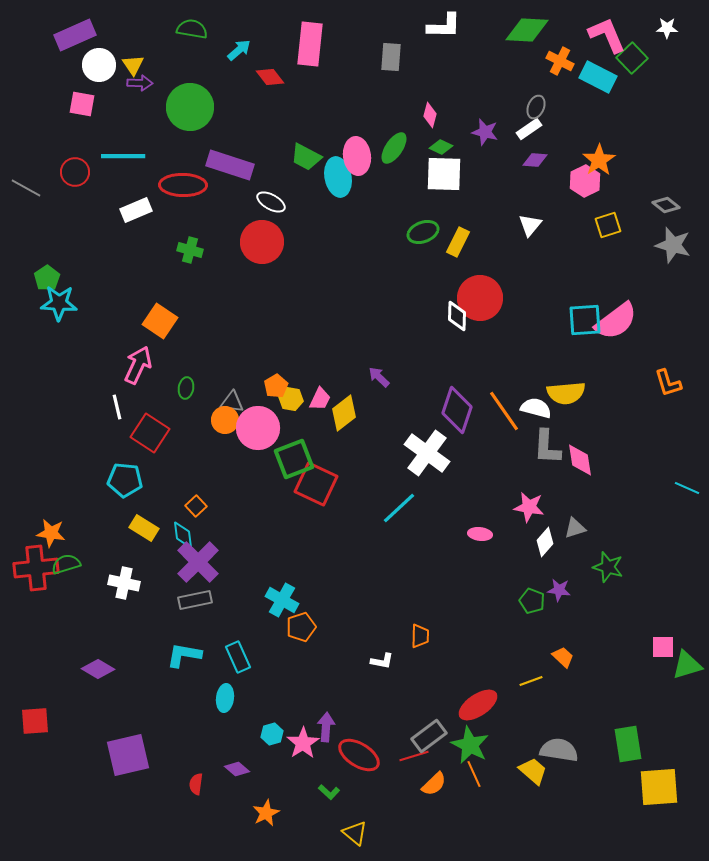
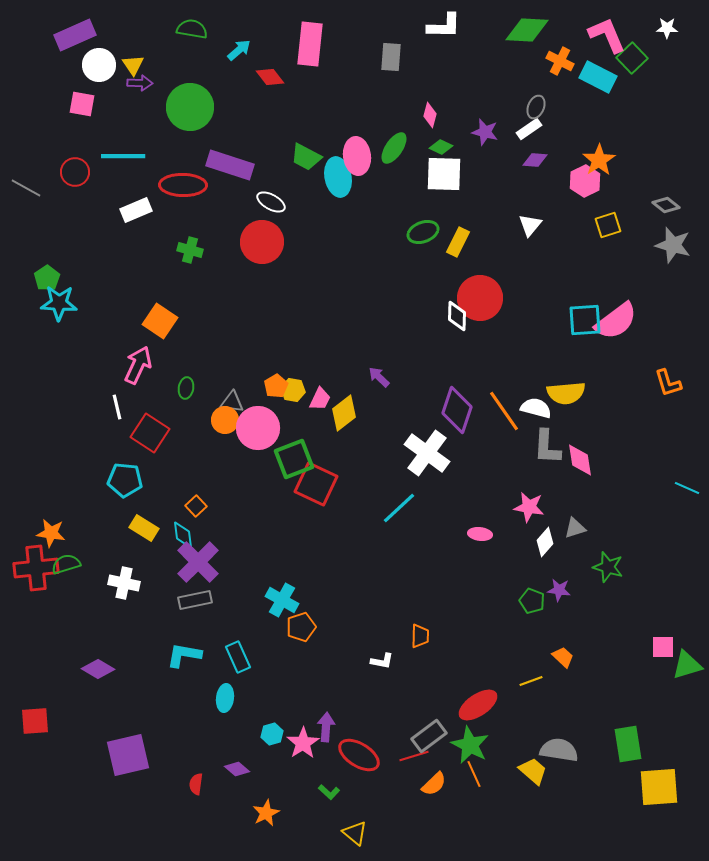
yellow hexagon at (291, 399): moved 2 px right, 9 px up
